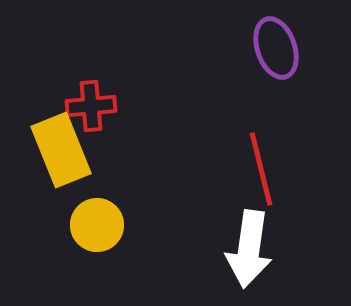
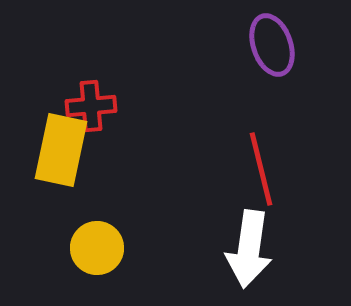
purple ellipse: moved 4 px left, 3 px up
yellow rectangle: rotated 34 degrees clockwise
yellow circle: moved 23 px down
